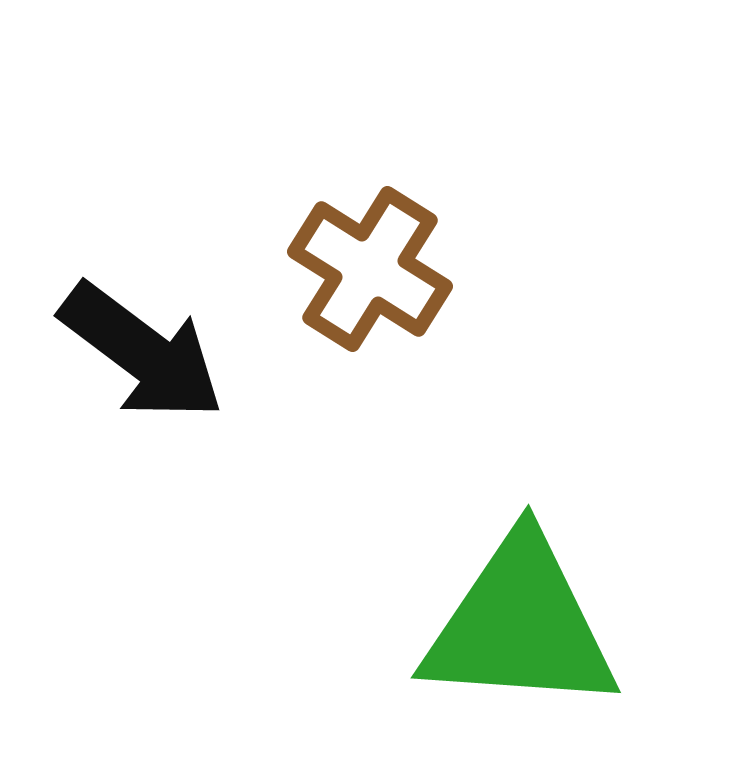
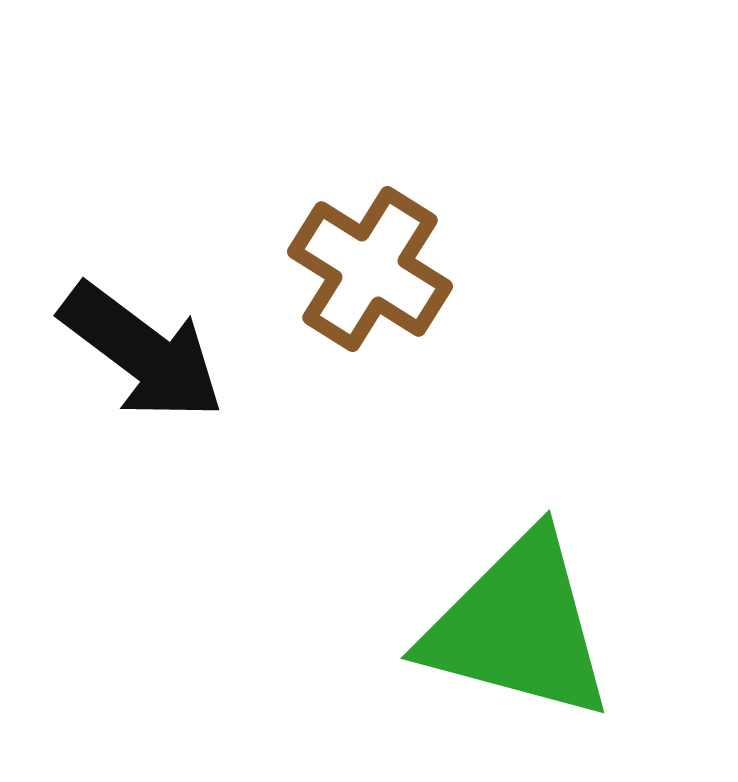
green triangle: moved 2 px left, 2 px down; rotated 11 degrees clockwise
